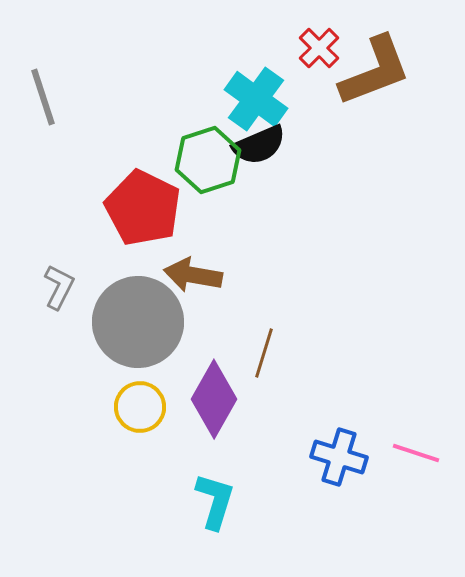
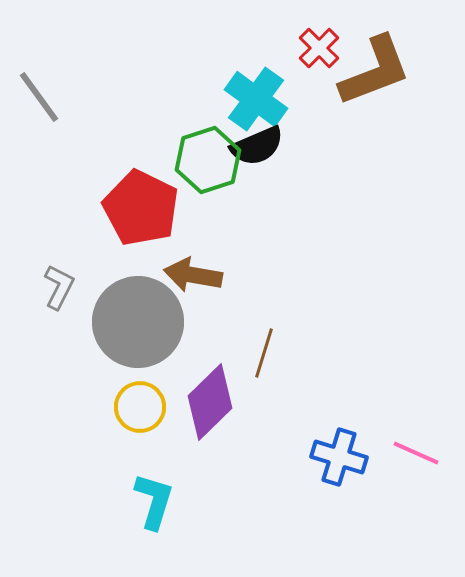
gray line: moved 4 px left; rotated 18 degrees counterclockwise
black semicircle: moved 2 px left, 1 px down
red pentagon: moved 2 px left
purple diamond: moved 4 px left, 3 px down; rotated 16 degrees clockwise
pink line: rotated 6 degrees clockwise
cyan L-shape: moved 61 px left
